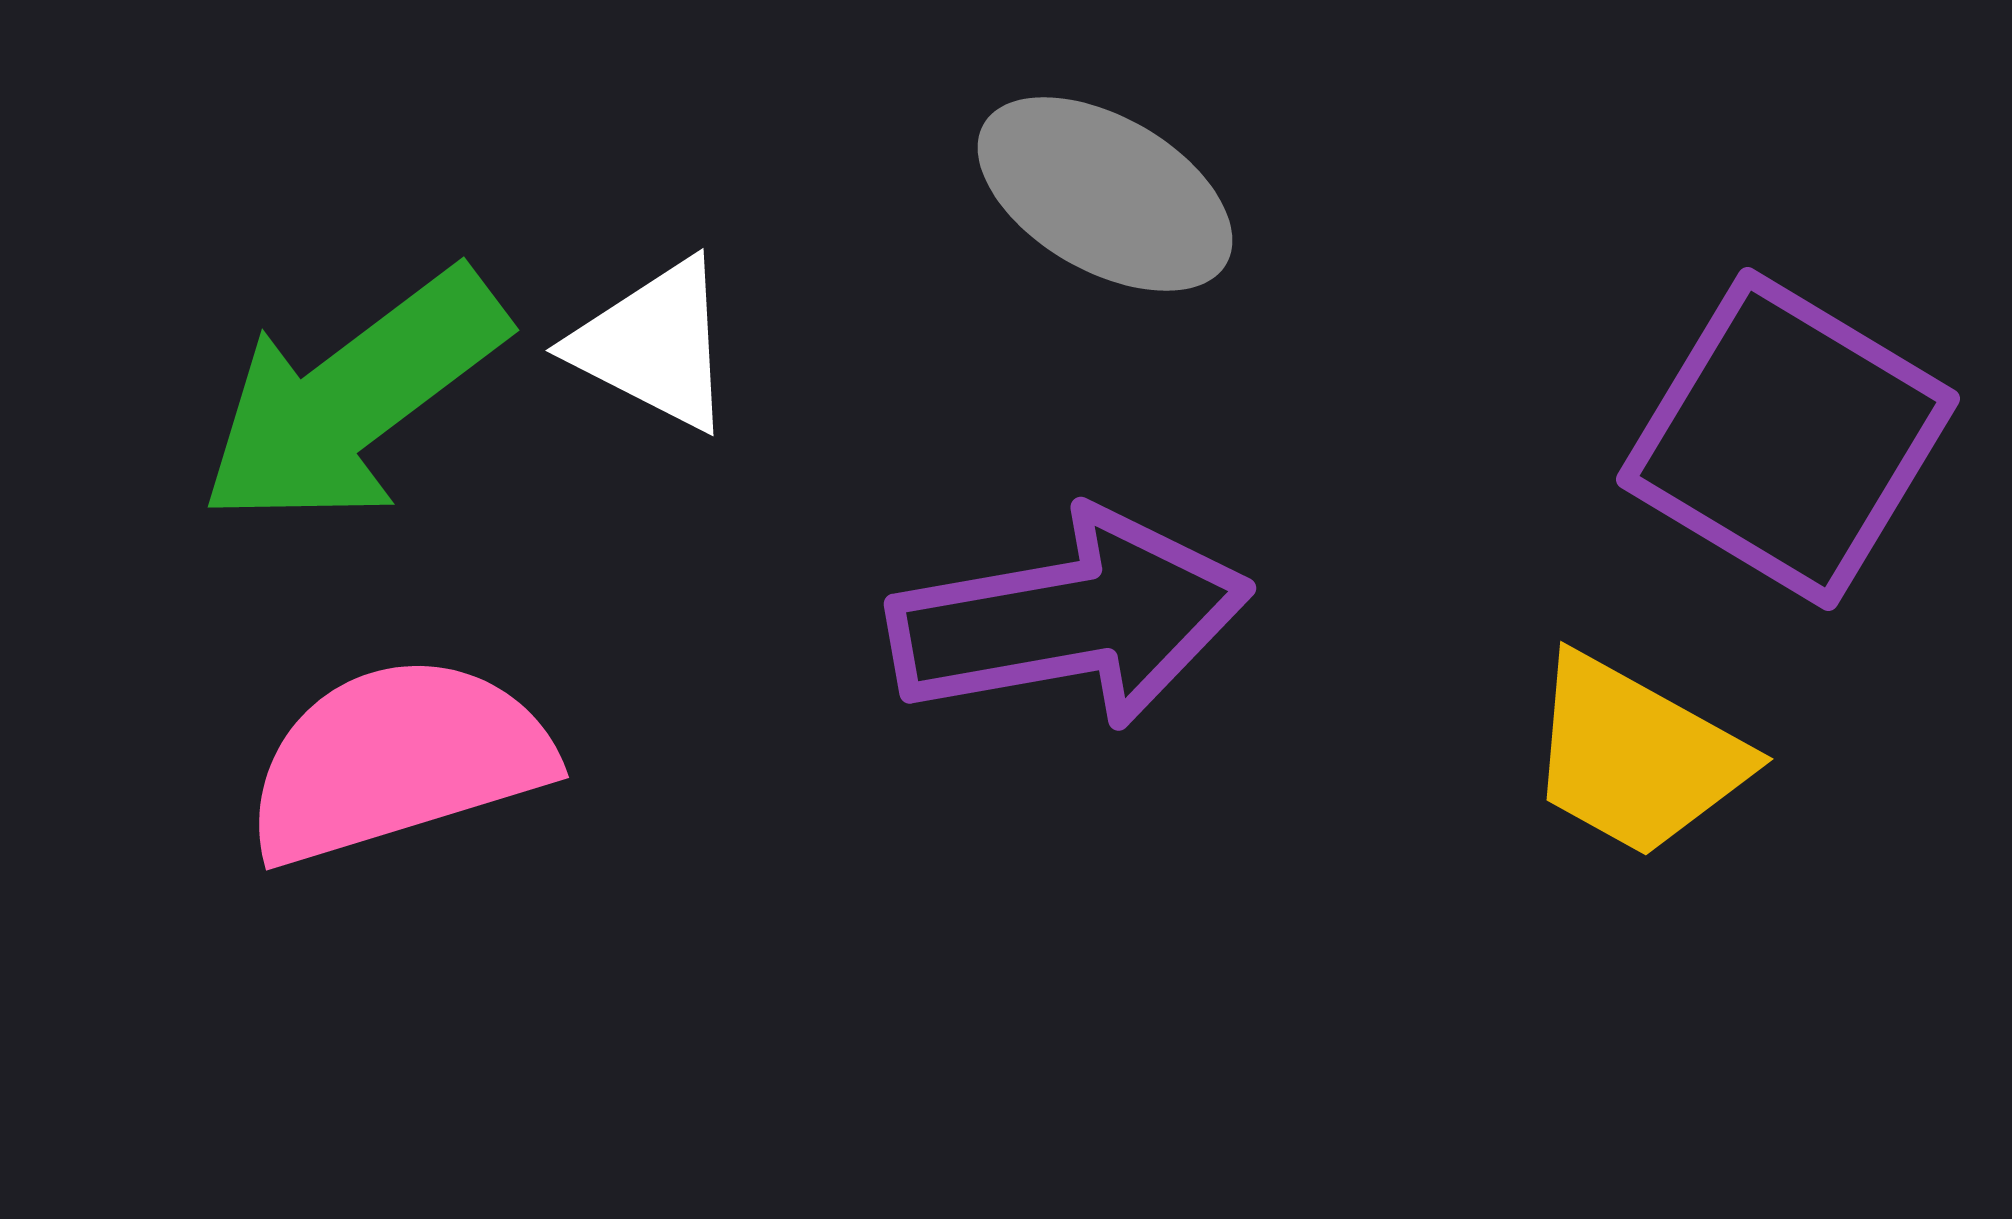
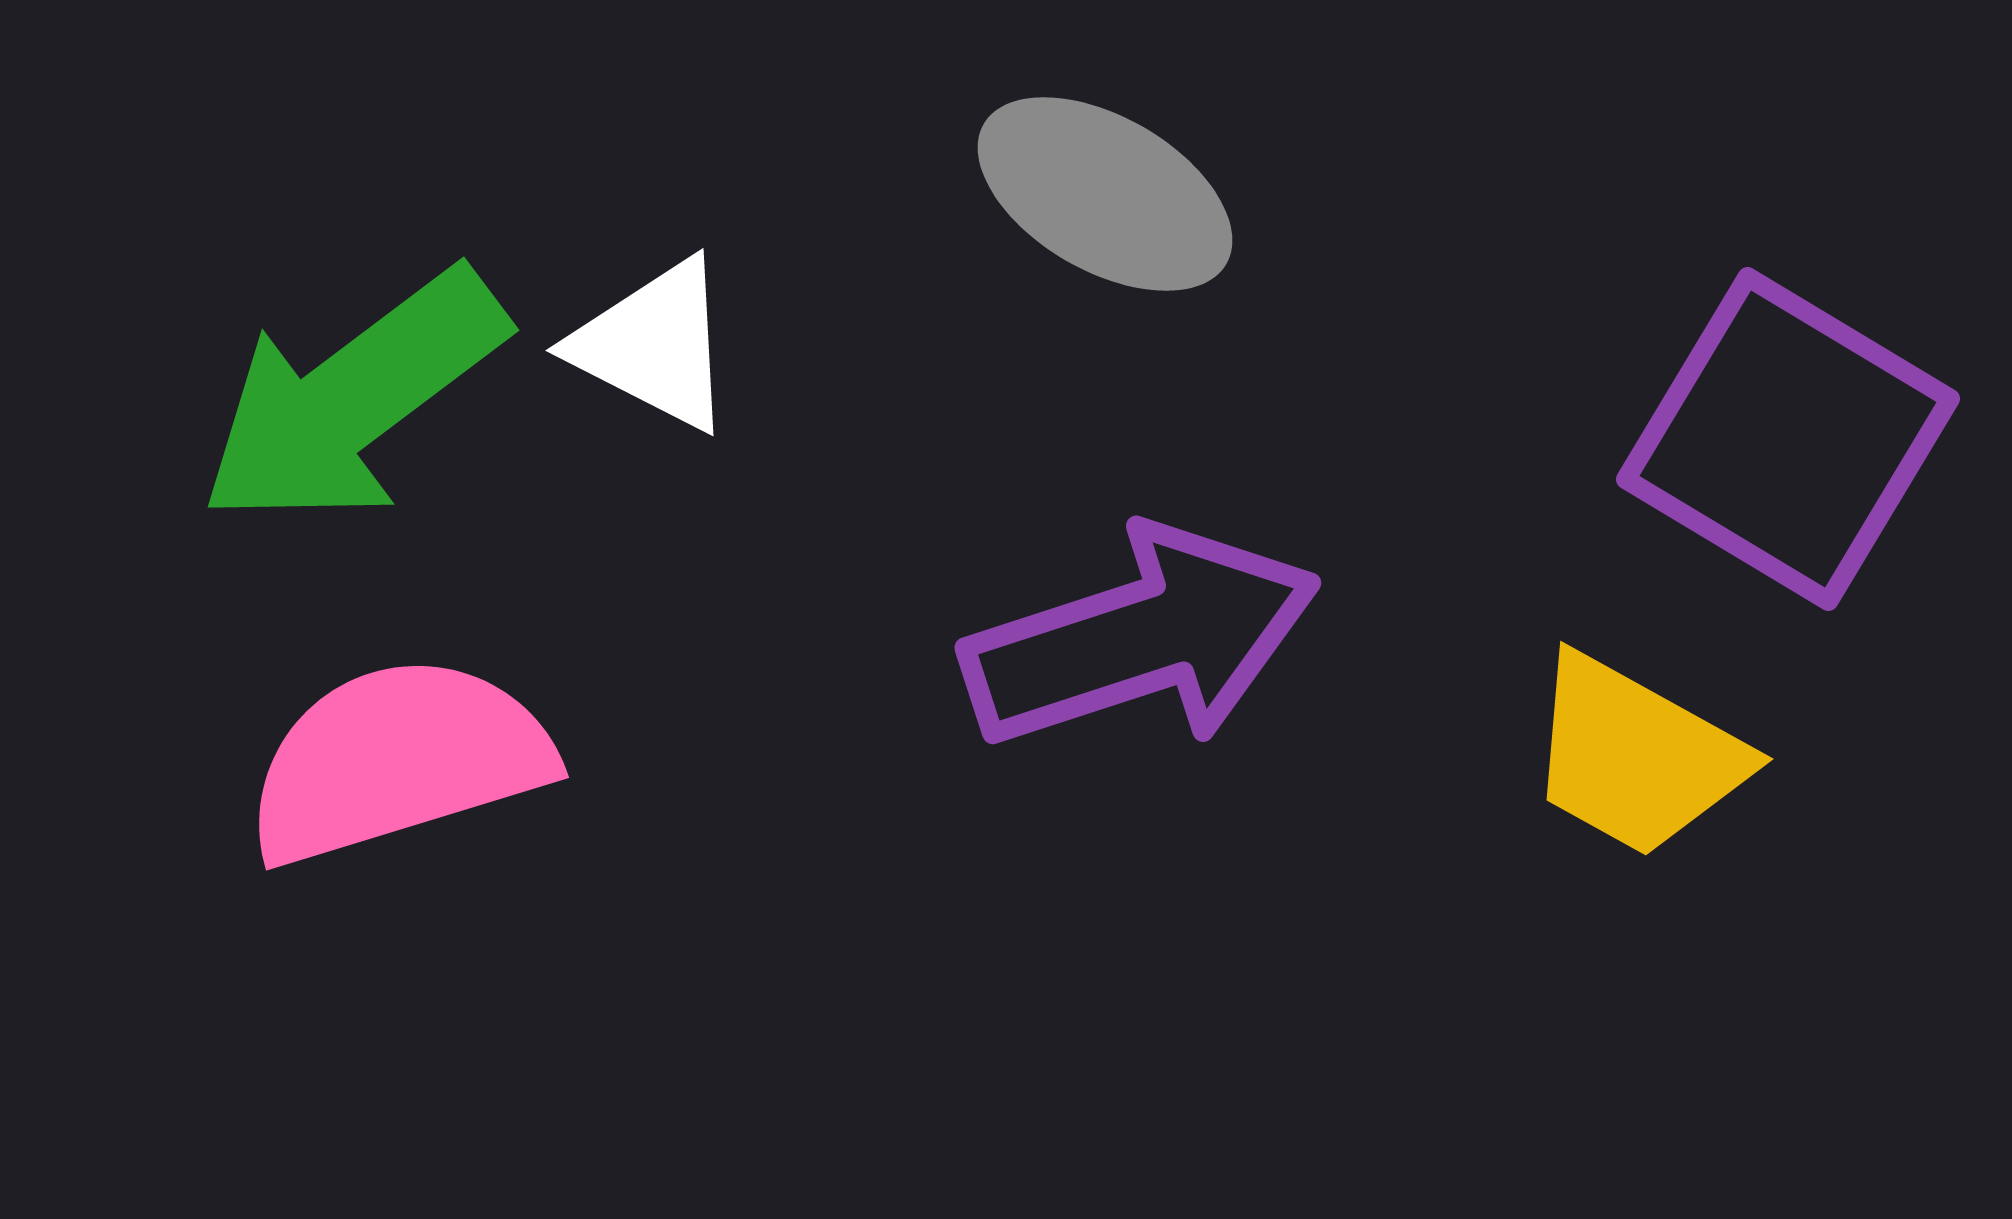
purple arrow: moved 71 px right, 19 px down; rotated 8 degrees counterclockwise
